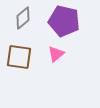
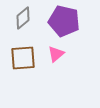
brown square: moved 4 px right, 1 px down; rotated 12 degrees counterclockwise
